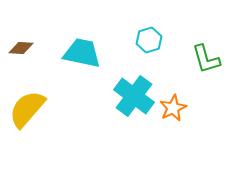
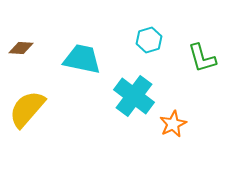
cyan trapezoid: moved 6 px down
green L-shape: moved 4 px left, 1 px up
orange star: moved 16 px down
